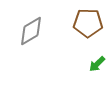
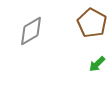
brown pentagon: moved 4 px right; rotated 28 degrees clockwise
